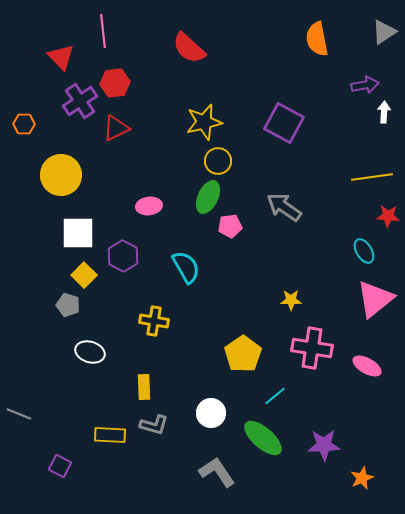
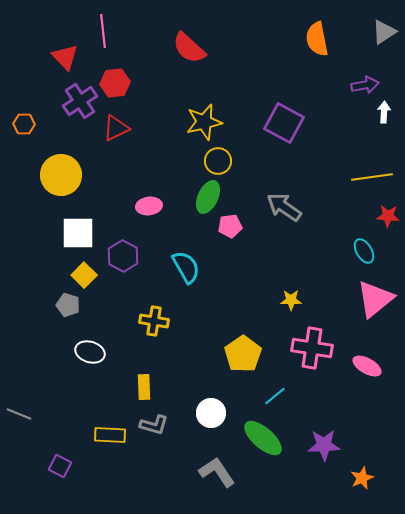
red triangle at (61, 57): moved 4 px right
